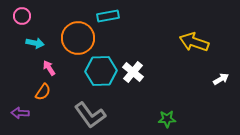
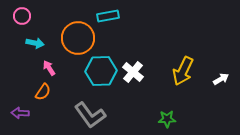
yellow arrow: moved 11 px left, 29 px down; rotated 84 degrees counterclockwise
